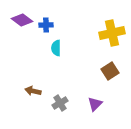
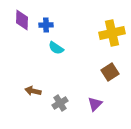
purple diamond: rotated 55 degrees clockwise
cyan semicircle: rotated 56 degrees counterclockwise
brown square: moved 1 px down
